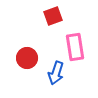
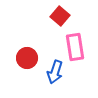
red square: moved 7 px right; rotated 30 degrees counterclockwise
blue arrow: moved 1 px left, 1 px up
